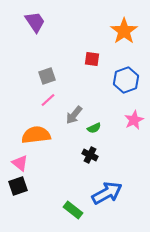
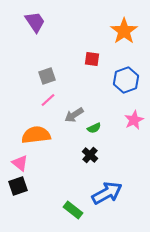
gray arrow: rotated 18 degrees clockwise
black cross: rotated 14 degrees clockwise
